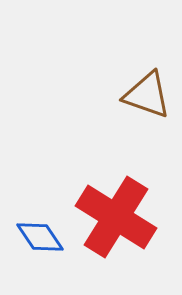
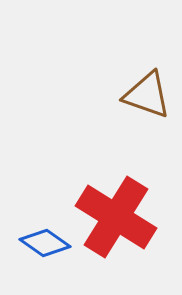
blue diamond: moved 5 px right, 6 px down; rotated 21 degrees counterclockwise
